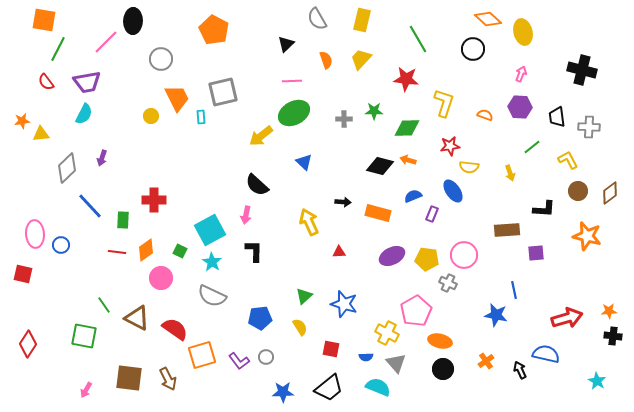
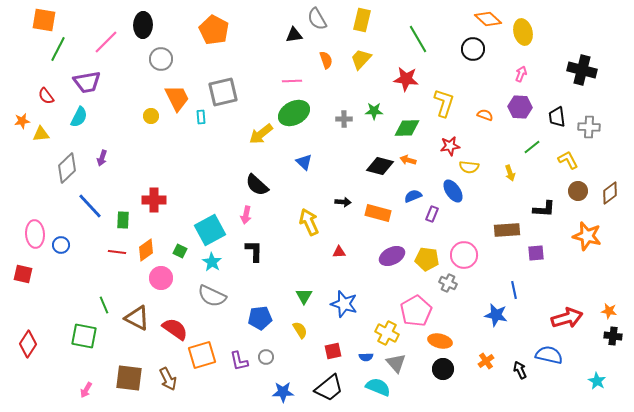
black ellipse at (133, 21): moved 10 px right, 4 px down
black triangle at (286, 44): moved 8 px right, 9 px up; rotated 36 degrees clockwise
red semicircle at (46, 82): moved 14 px down
cyan semicircle at (84, 114): moved 5 px left, 3 px down
yellow arrow at (261, 136): moved 2 px up
green triangle at (304, 296): rotated 18 degrees counterclockwise
green line at (104, 305): rotated 12 degrees clockwise
orange star at (609, 311): rotated 14 degrees clockwise
yellow semicircle at (300, 327): moved 3 px down
red square at (331, 349): moved 2 px right, 2 px down; rotated 24 degrees counterclockwise
blue semicircle at (546, 354): moved 3 px right, 1 px down
purple L-shape at (239, 361): rotated 25 degrees clockwise
